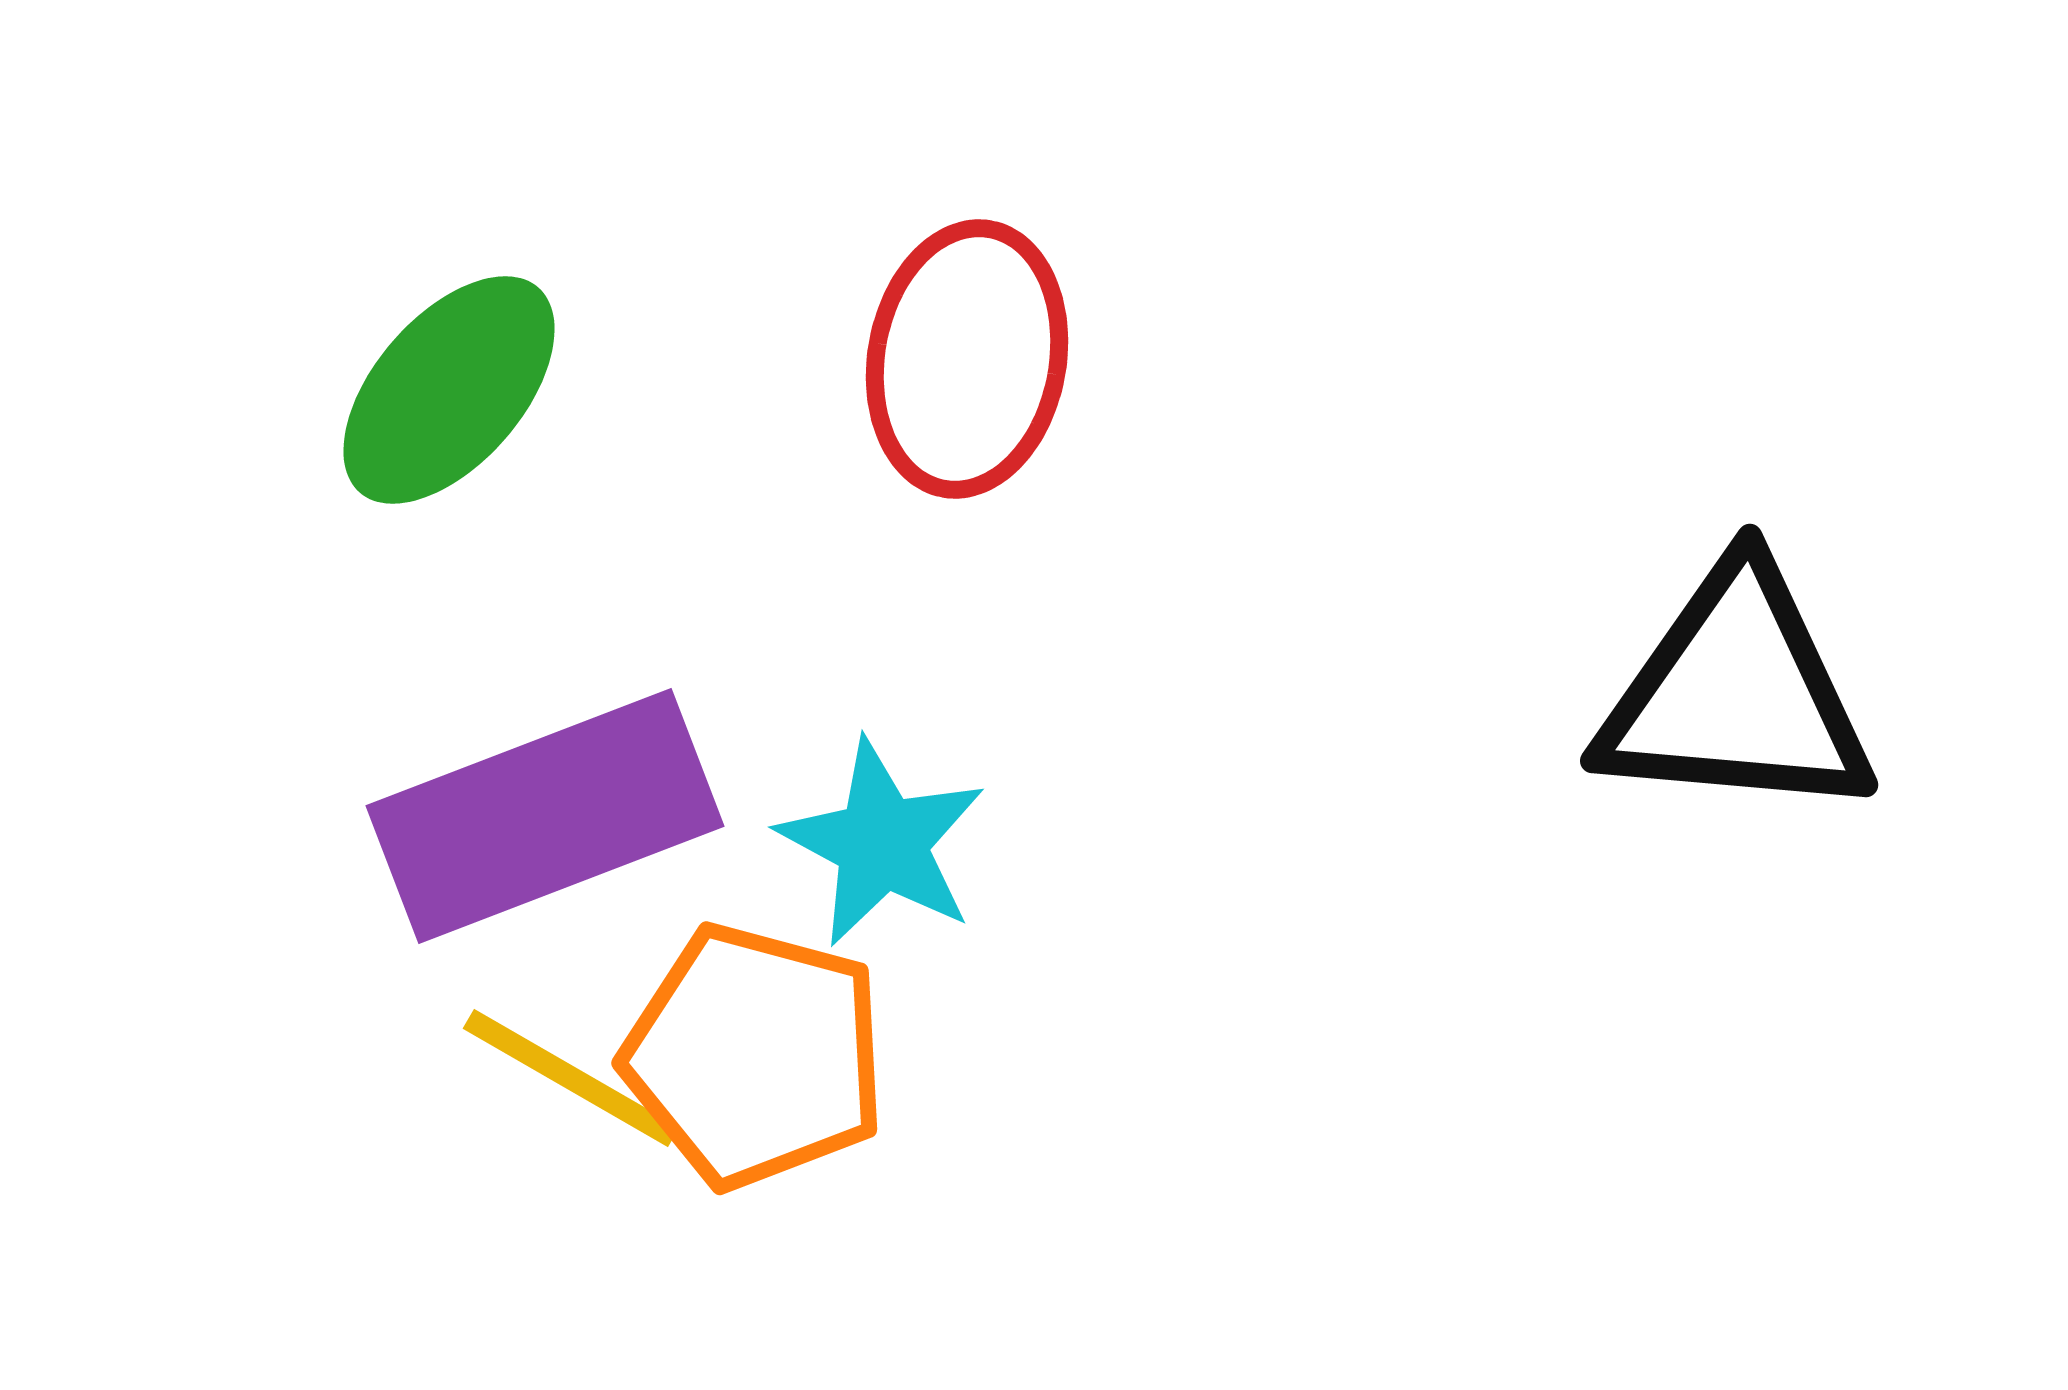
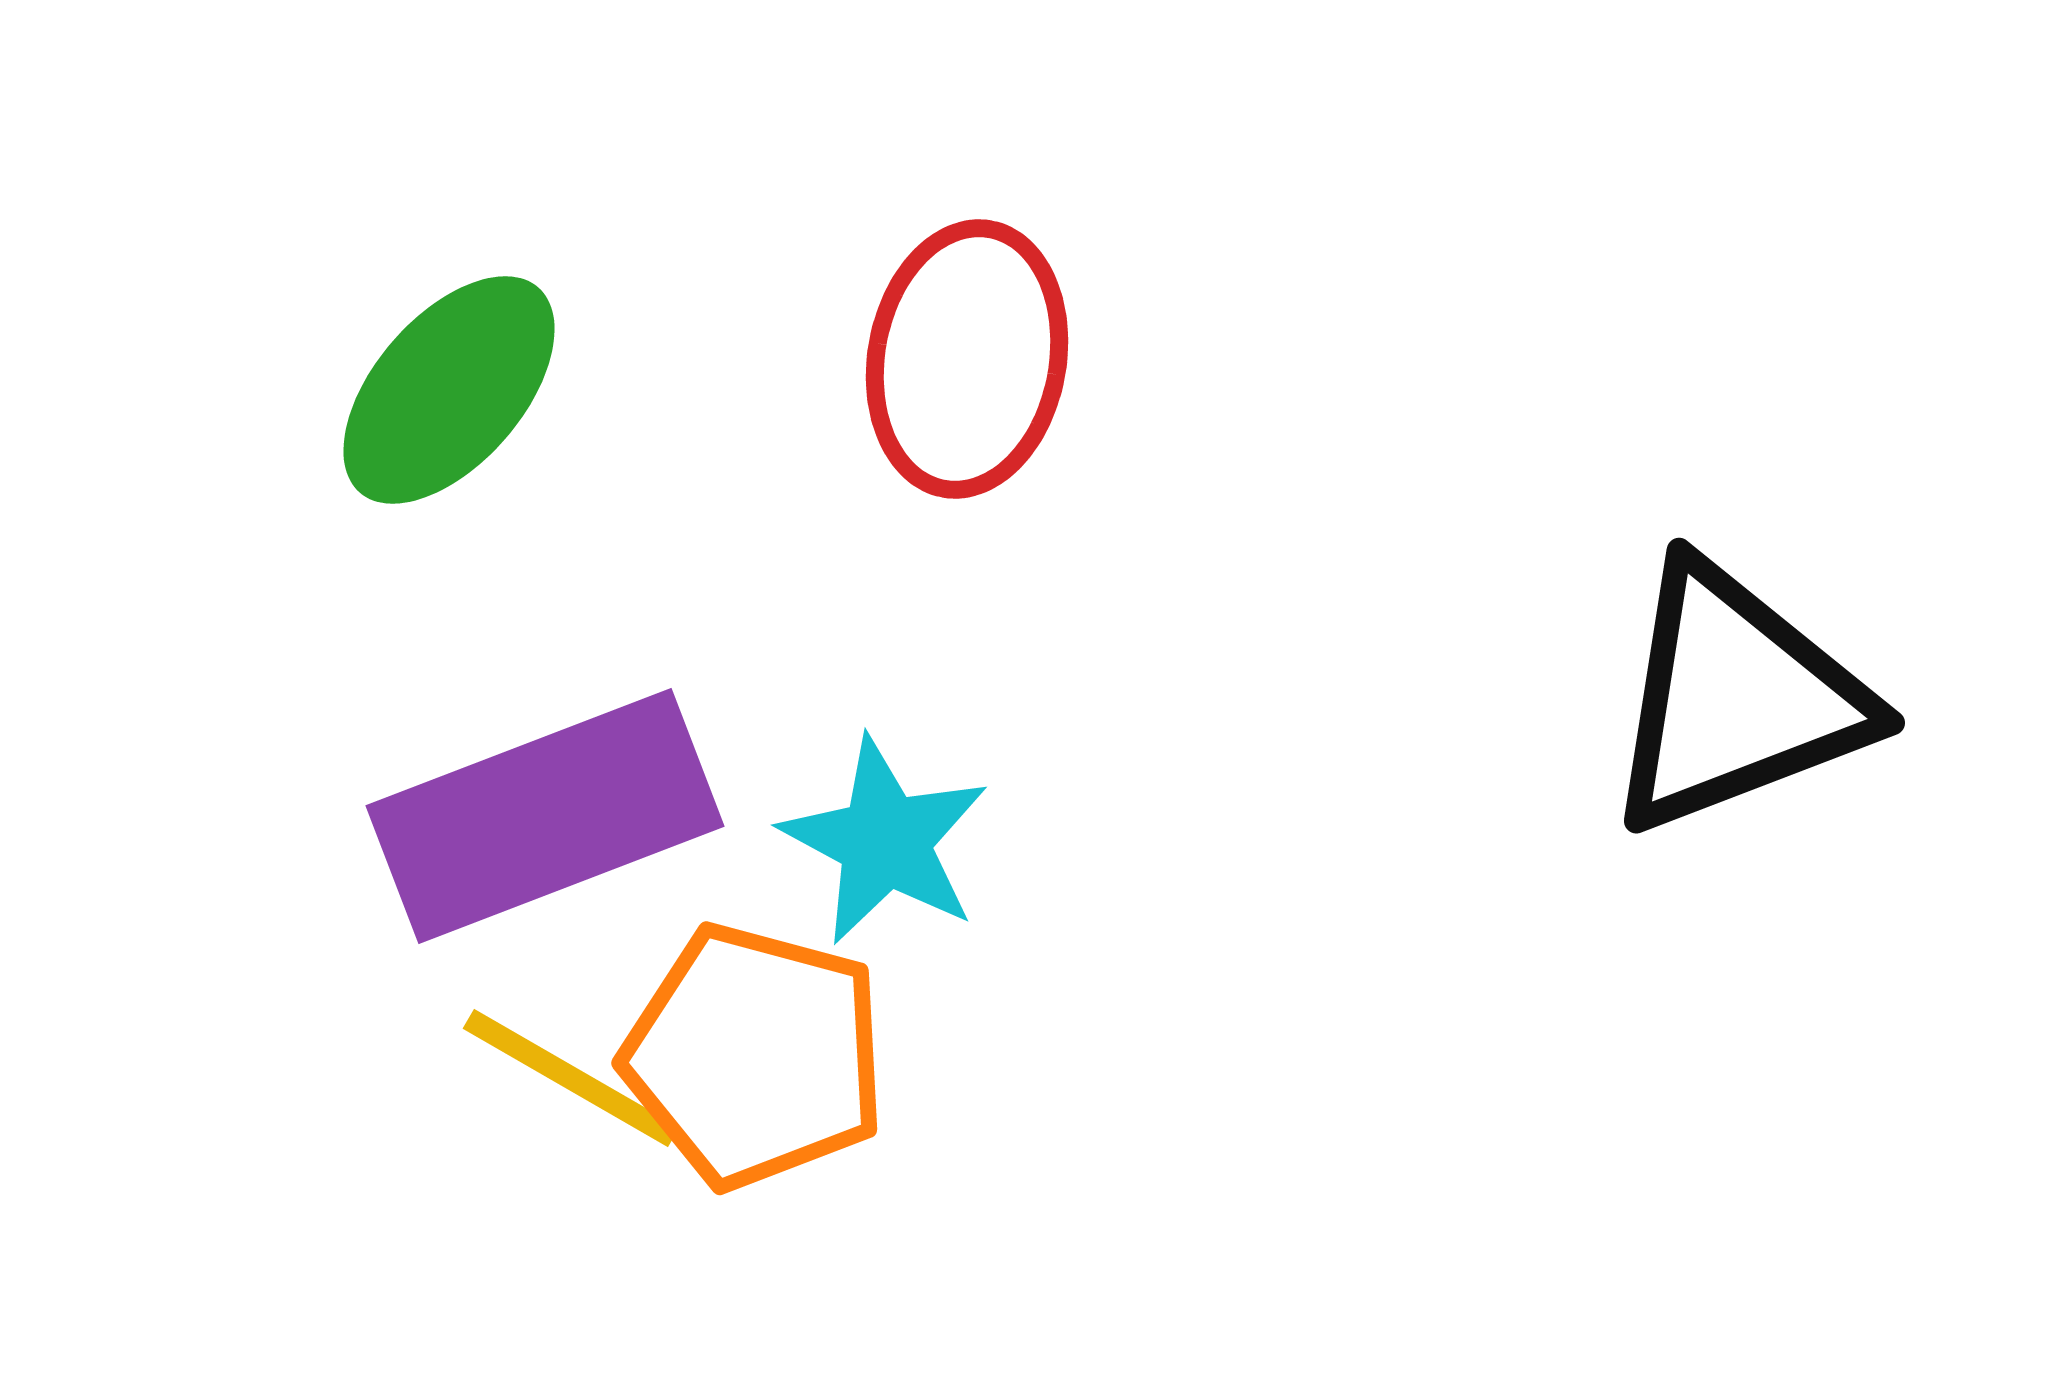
black triangle: moved 4 px down; rotated 26 degrees counterclockwise
cyan star: moved 3 px right, 2 px up
